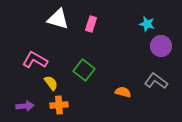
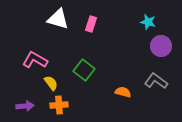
cyan star: moved 1 px right, 2 px up
